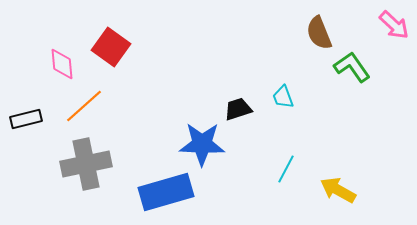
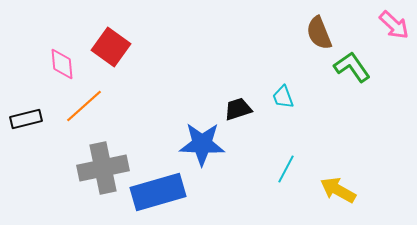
gray cross: moved 17 px right, 4 px down
blue rectangle: moved 8 px left
